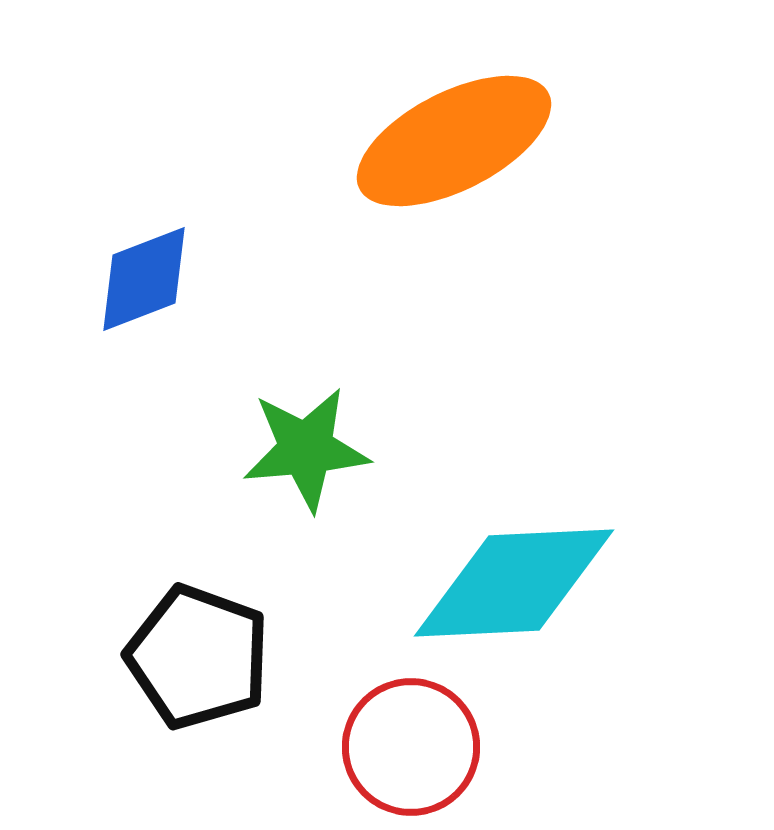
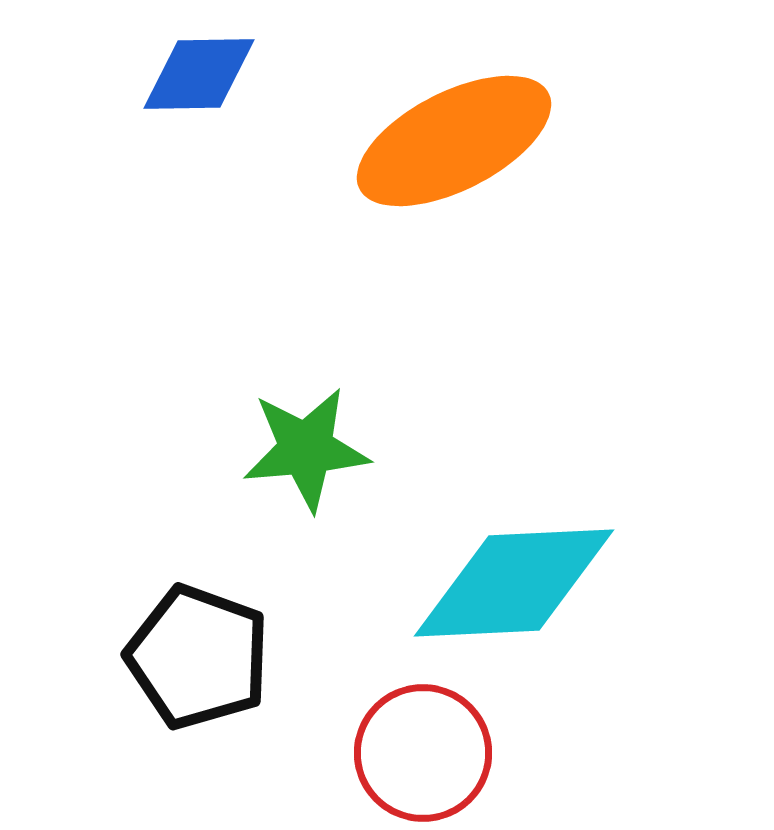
blue diamond: moved 55 px right, 205 px up; rotated 20 degrees clockwise
red circle: moved 12 px right, 6 px down
